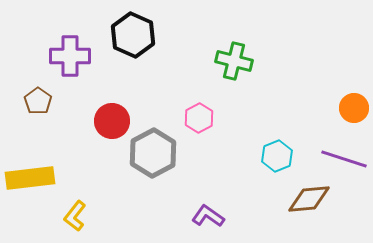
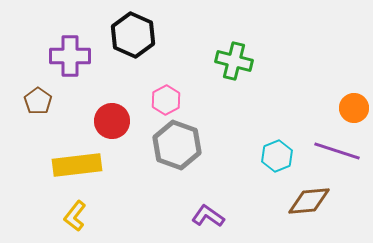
pink hexagon: moved 33 px left, 18 px up
gray hexagon: moved 24 px right, 8 px up; rotated 12 degrees counterclockwise
purple line: moved 7 px left, 8 px up
yellow rectangle: moved 47 px right, 13 px up
brown diamond: moved 2 px down
